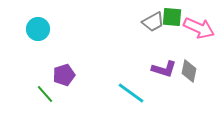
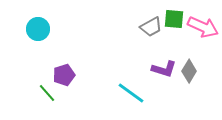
green square: moved 2 px right, 2 px down
gray trapezoid: moved 2 px left, 5 px down
pink arrow: moved 4 px right, 1 px up
gray diamond: rotated 20 degrees clockwise
green line: moved 2 px right, 1 px up
